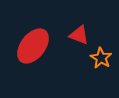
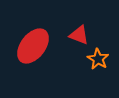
orange star: moved 3 px left, 1 px down
